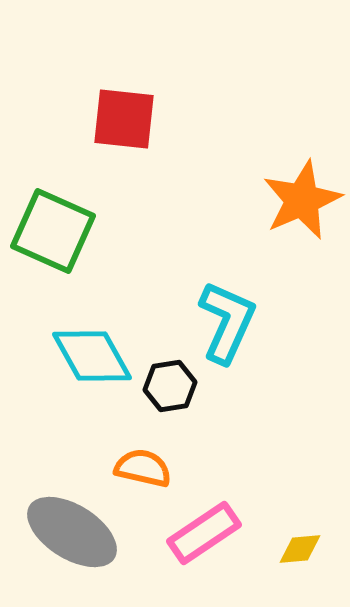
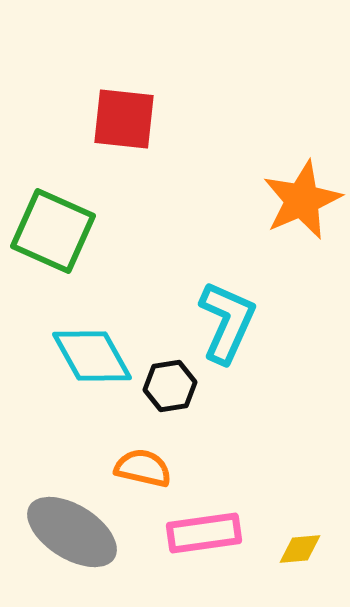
pink rectangle: rotated 26 degrees clockwise
